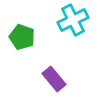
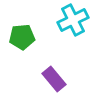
green pentagon: rotated 25 degrees counterclockwise
